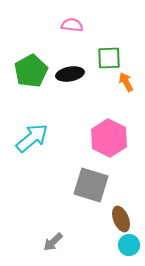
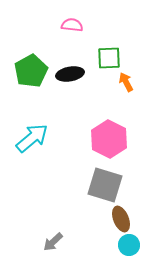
pink hexagon: moved 1 px down
gray square: moved 14 px right
